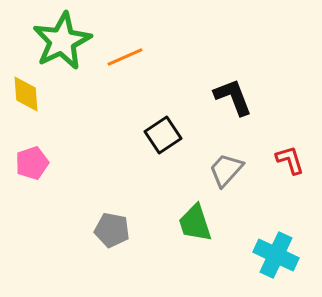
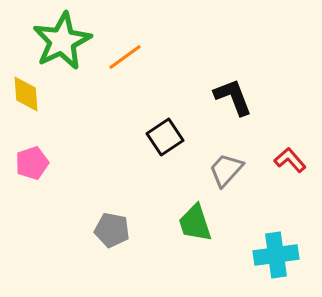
orange line: rotated 12 degrees counterclockwise
black square: moved 2 px right, 2 px down
red L-shape: rotated 24 degrees counterclockwise
cyan cross: rotated 33 degrees counterclockwise
